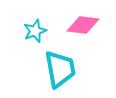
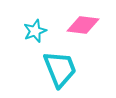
cyan trapezoid: rotated 12 degrees counterclockwise
